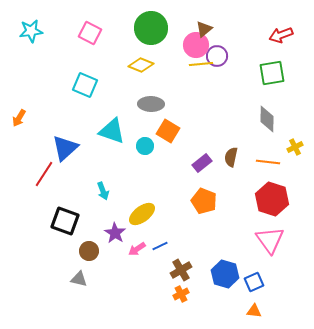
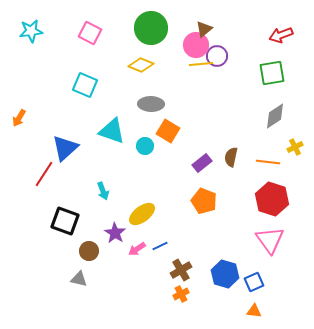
gray diamond: moved 8 px right, 3 px up; rotated 56 degrees clockwise
